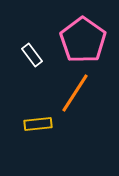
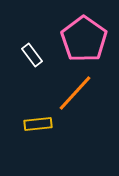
pink pentagon: moved 1 px right, 1 px up
orange line: rotated 9 degrees clockwise
